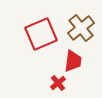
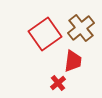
red square: moved 4 px right; rotated 12 degrees counterclockwise
